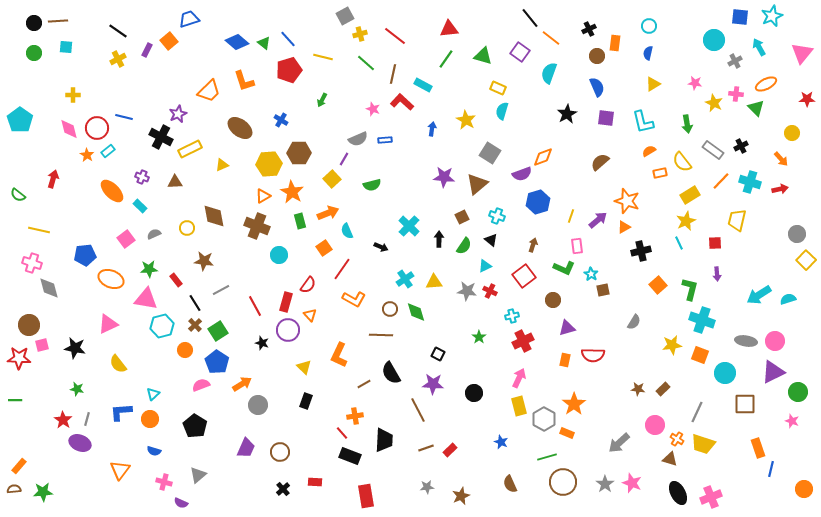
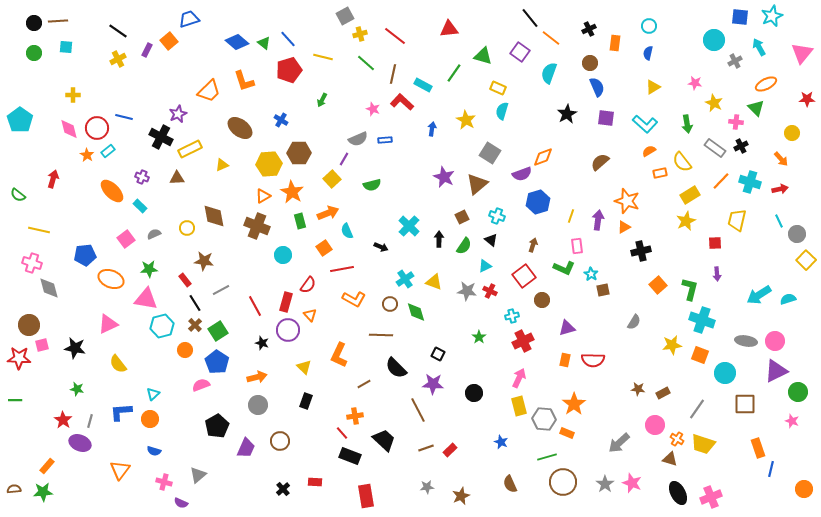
brown circle at (597, 56): moved 7 px left, 7 px down
green line at (446, 59): moved 8 px right, 14 px down
yellow triangle at (653, 84): moved 3 px down
pink cross at (736, 94): moved 28 px down
cyan L-shape at (643, 122): moved 2 px right, 2 px down; rotated 35 degrees counterclockwise
gray rectangle at (713, 150): moved 2 px right, 2 px up
purple star at (444, 177): rotated 20 degrees clockwise
brown triangle at (175, 182): moved 2 px right, 4 px up
purple arrow at (598, 220): rotated 42 degrees counterclockwise
cyan line at (679, 243): moved 100 px right, 22 px up
cyan circle at (279, 255): moved 4 px right
red line at (342, 269): rotated 45 degrees clockwise
red rectangle at (176, 280): moved 9 px right
yellow triangle at (434, 282): rotated 24 degrees clockwise
brown circle at (553, 300): moved 11 px left
brown circle at (390, 309): moved 5 px up
red semicircle at (593, 355): moved 5 px down
purple triangle at (773, 372): moved 3 px right, 1 px up
black semicircle at (391, 373): moved 5 px right, 5 px up; rotated 15 degrees counterclockwise
orange arrow at (242, 384): moved 15 px right, 7 px up; rotated 18 degrees clockwise
brown rectangle at (663, 389): moved 4 px down; rotated 16 degrees clockwise
gray line at (697, 412): moved 3 px up; rotated 10 degrees clockwise
gray line at (87, 419): moved 3 px right, 2 px down
gray hexagon at (544, 419): rotated 25 degrees counterclockwise
black pentagon at (195, 426): moved 22 px right; rotated 10 degrees clockwise
black trapezoid at (384, 440): rotated 50 degrees counterclockwise
brown circle at (280, 452): moved 11 px up
orange rectangle at (19, 466): moved 28 px right
